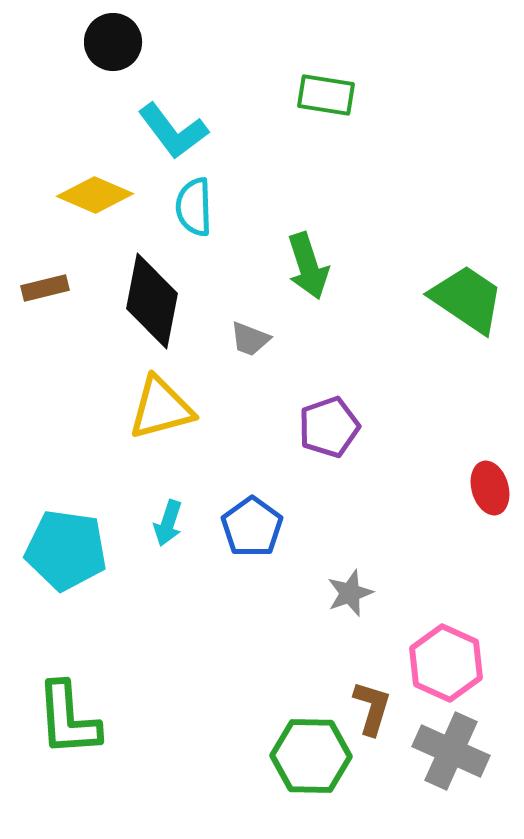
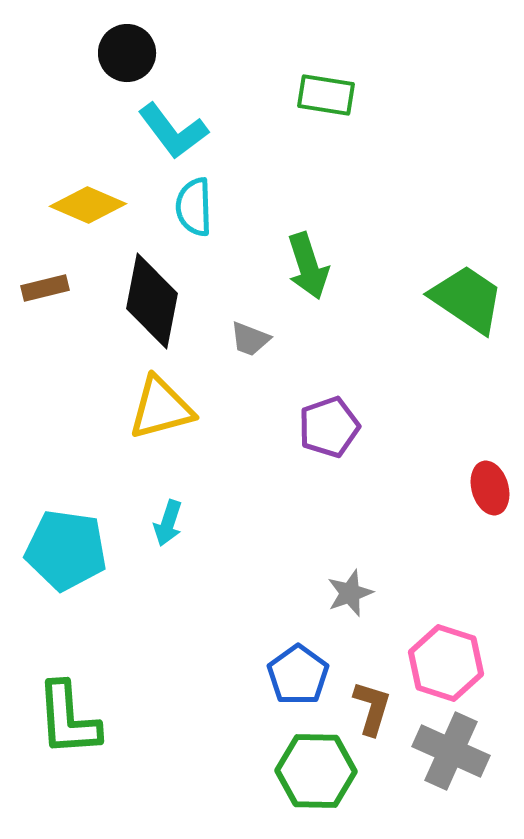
black circle: moved 14 px right, 11 px down
yellow diamond: moved 7 px left, 10 px down
blue pentagon: moved 46 px right, 148 px down
pink hexagon: rotated 6 degrees counterclockwise
green hexagon: moved 5 px right, 15 px down
